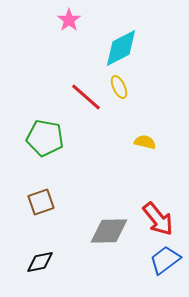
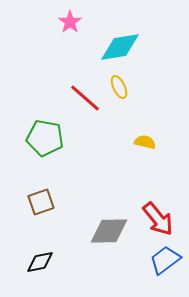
pink star: moved 1 px right, 2 px down
cyan diamond: moved 1 px left, 1 px up; rotated 18 degrees clockwise
red line: moved 1 px left, 1 px down
